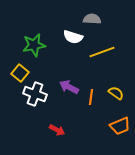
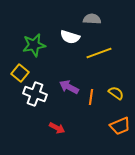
white semicircle: moved 3 px left
yellow line: moved 3 px left, 1 px down
red arrow: moved 2 px up
